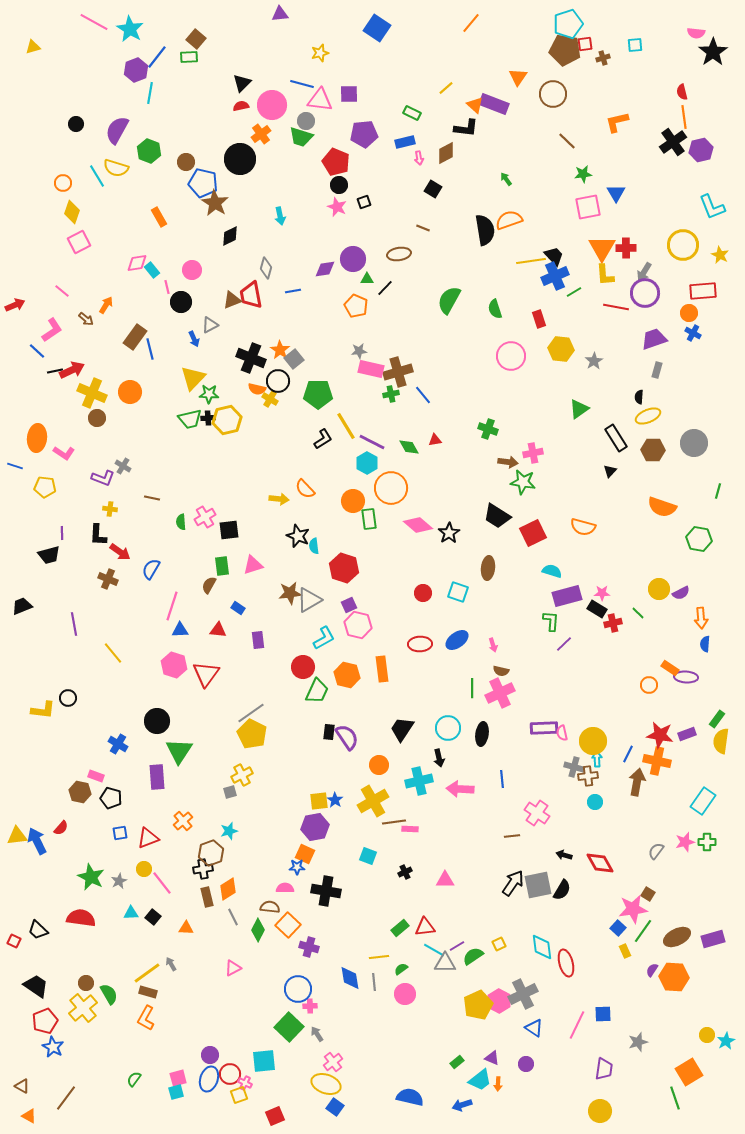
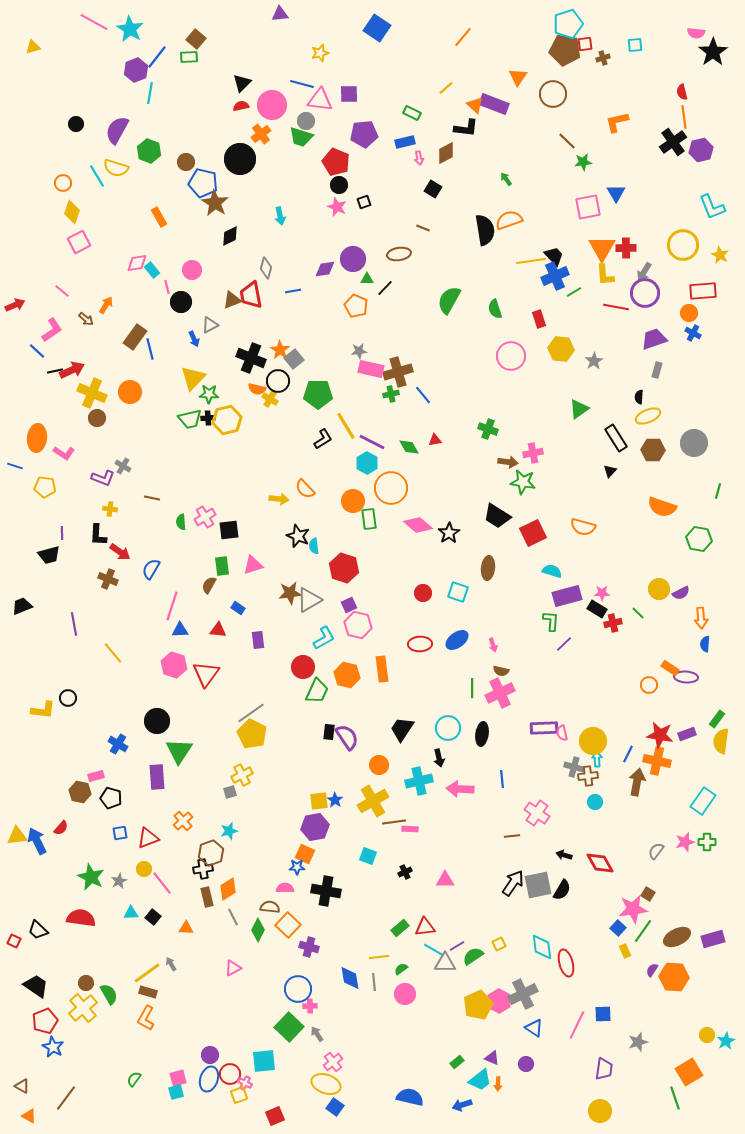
orange line at (471, 23): moved 8 px left, 14 px down
green star at (583, 174): moved 12 px up
pink rectangle at (96, 776): rotated 35 degrees counterclockwise
